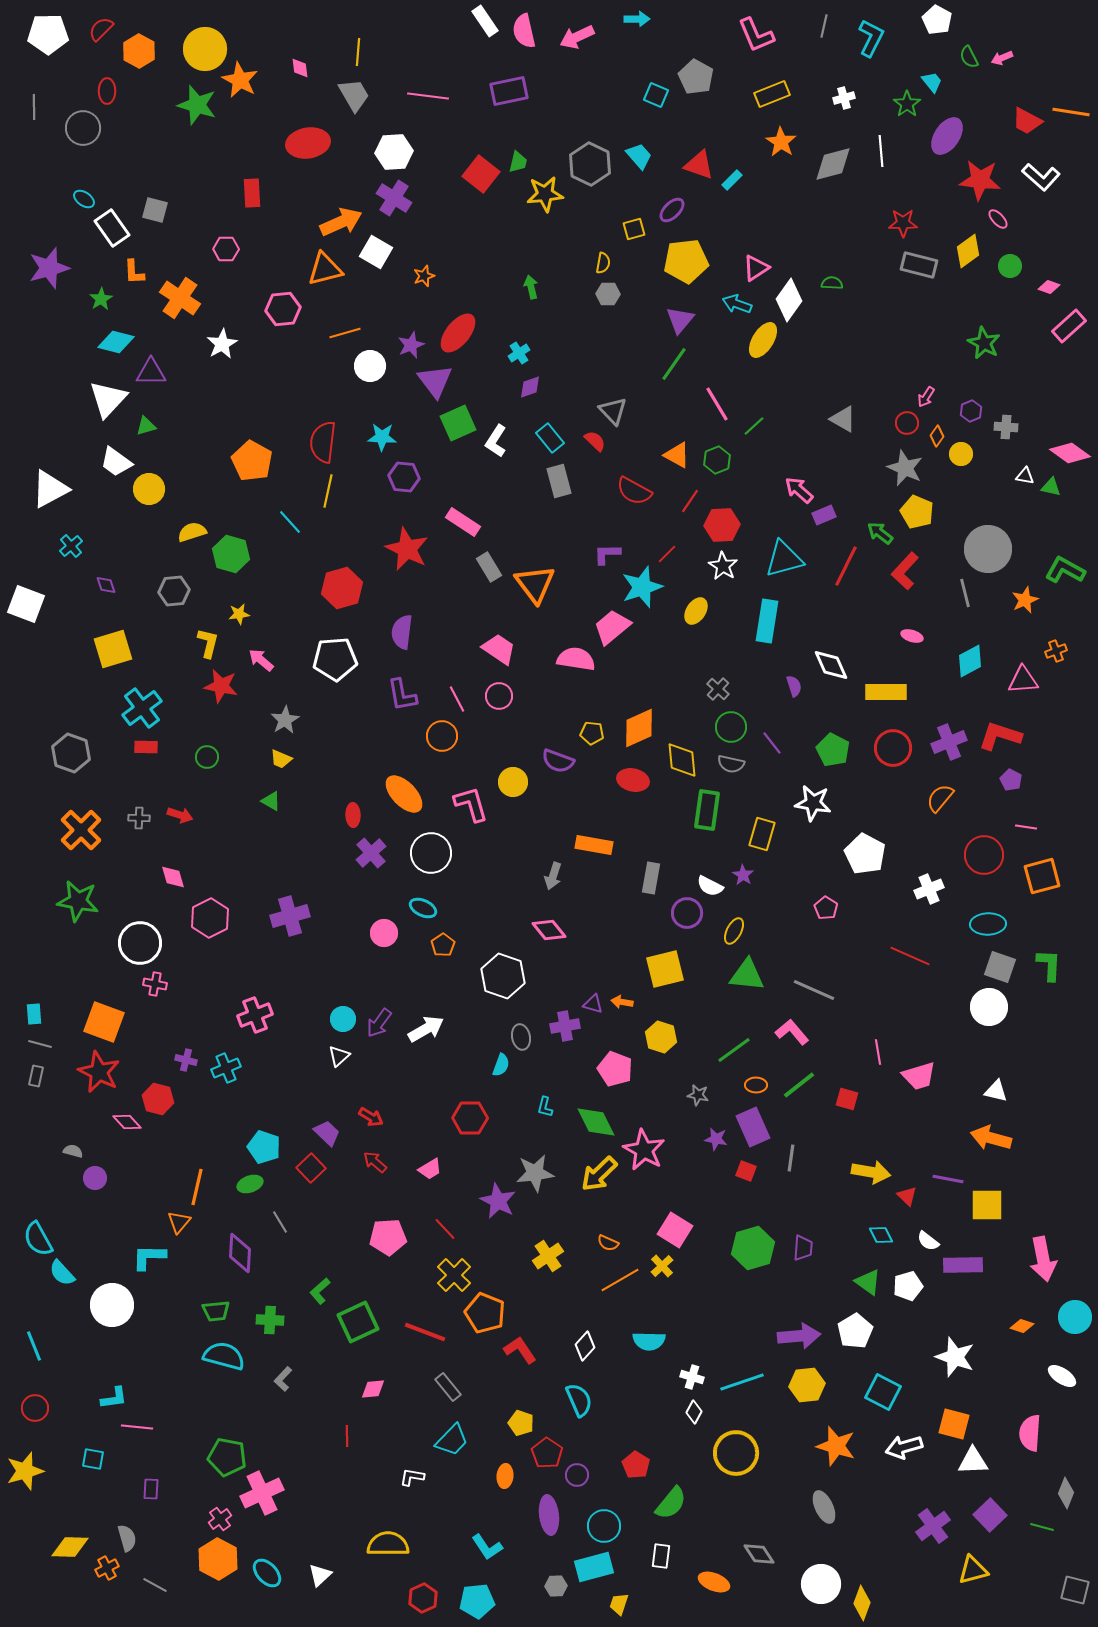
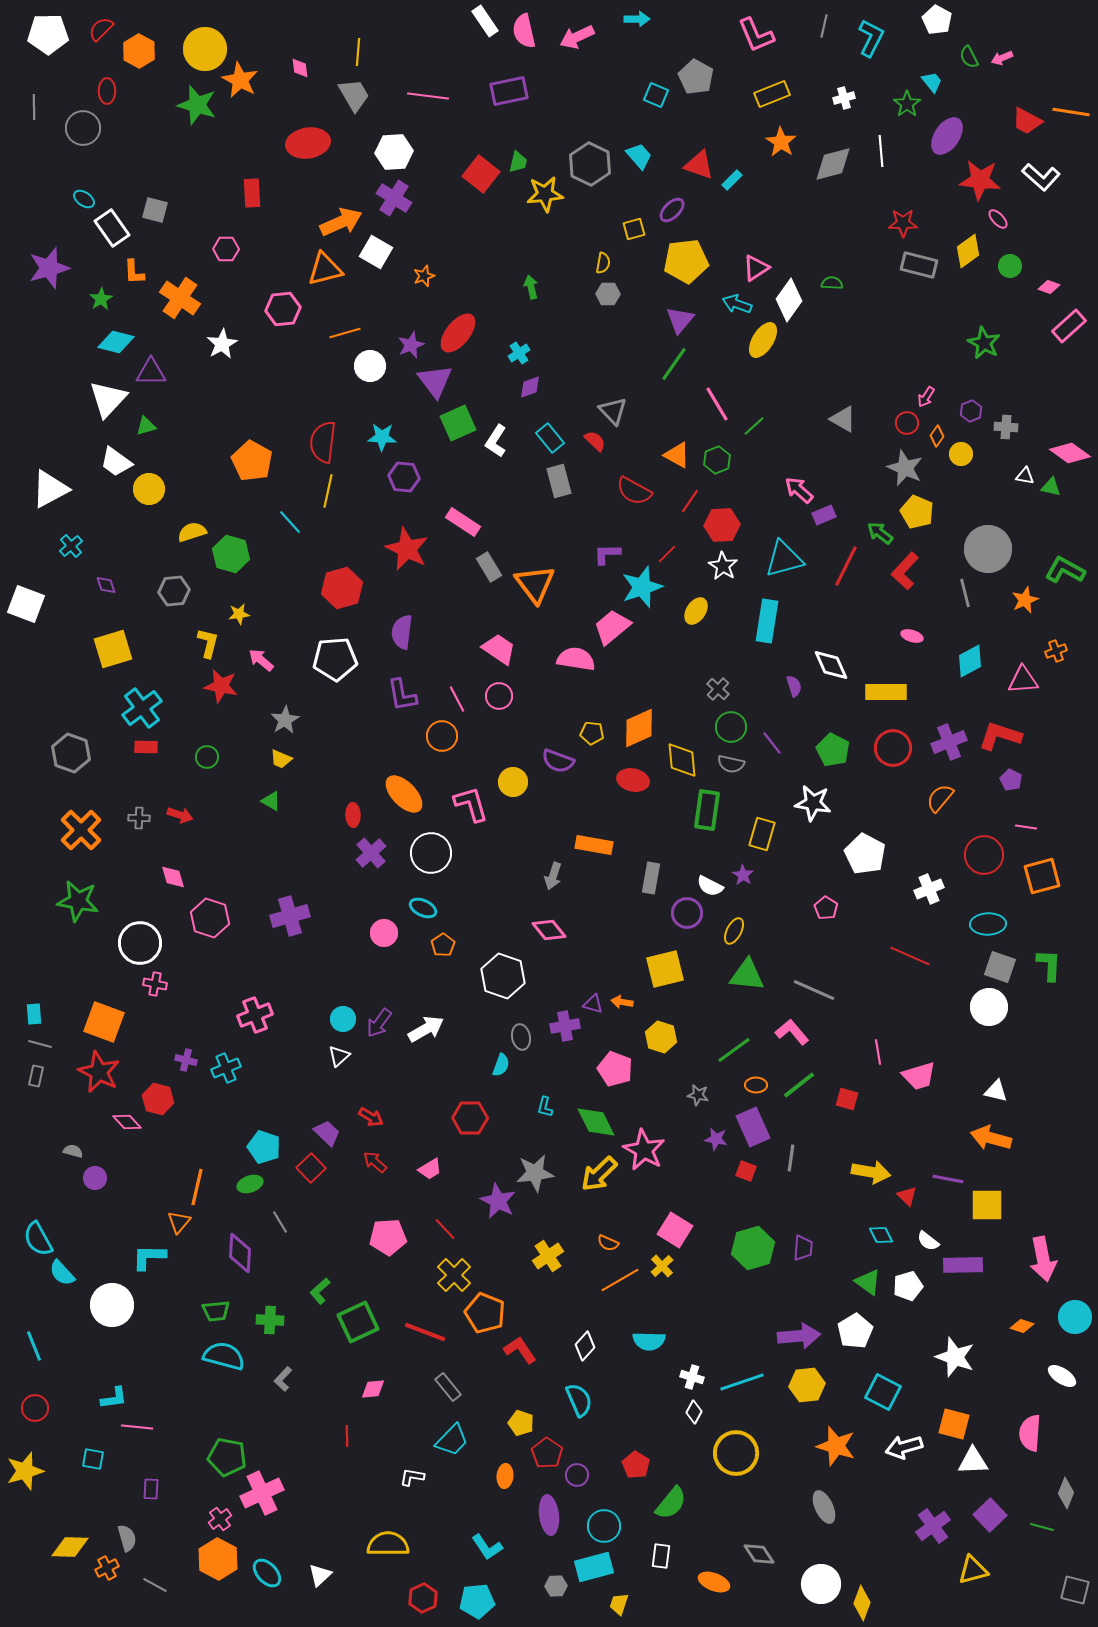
pink hexagon at (210, 918): rotated 15 degrees counterclockwise
